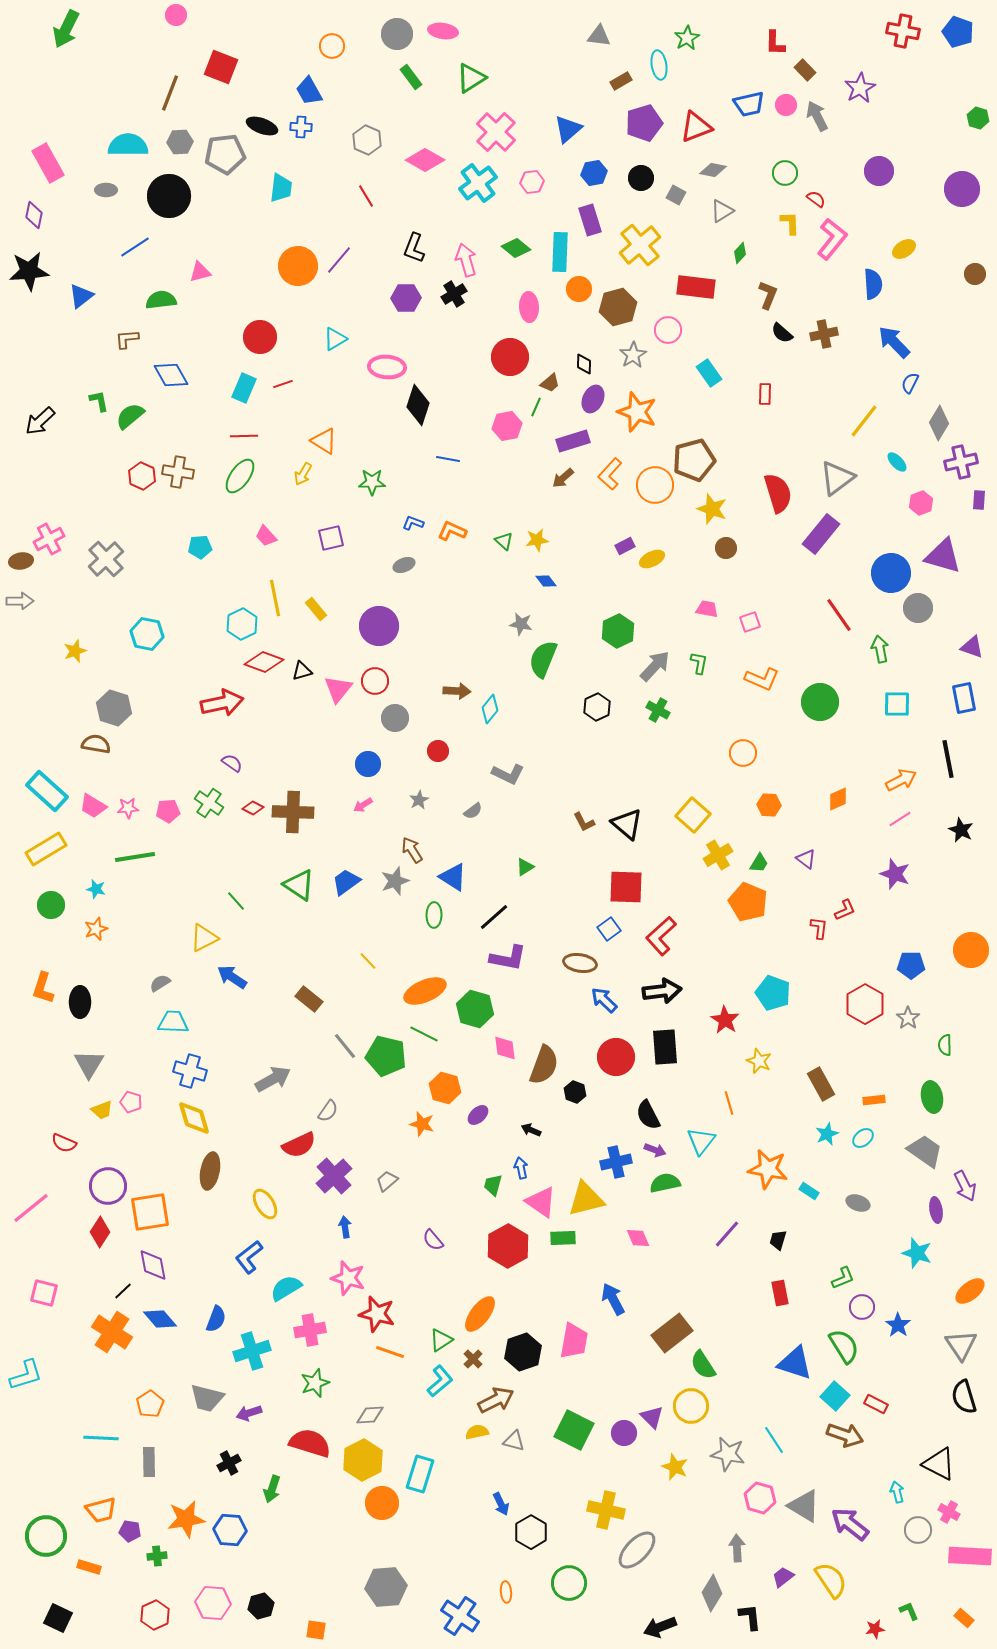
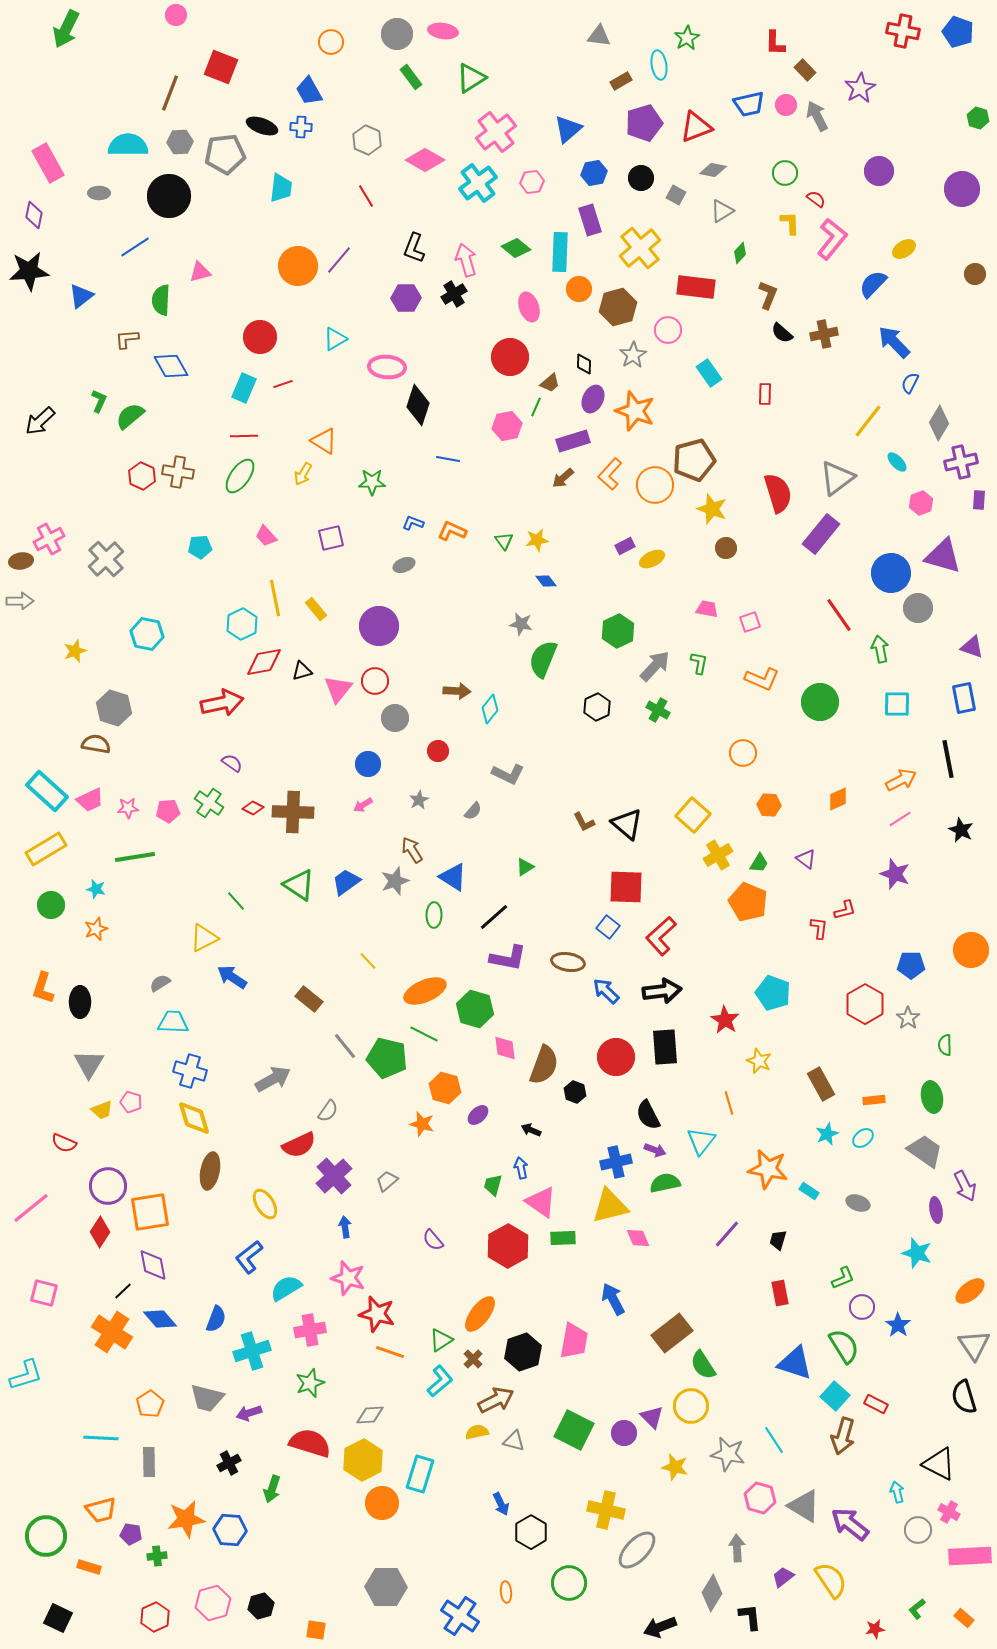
orange circle at (332, 46): moved 1 px left, 4 px up
pink cross at (496, 132): rotated 9 degrees clockwise
gray ellipse at (106, 190): moved 7 px left, 3 px down
yellow cross at (640, 245): moved 3 px down
blue semicircle at (873, 284): rotated 132 degrees counterclockwise
green semicircle at (161, 300): rotated 80 degrees counterclockwise
pink ellipse at (529, 307): rotated 16 degrees counterclockwise
blue diamond at (171, 375): moved 9 px up
green L-shape at (99, 401): rotated 35 degrees clockwise
orange star at (637, 412): moved 2 px left, 1 px up
yellow line at (864, 421): moved 4 px right
green triangle at (504, 541): rotated 12 degrees clockwise
red diamond at (264, 662): rotated 30 degrees counterclockwise
pink trapezoid at (93, 806): moved 3 px left, 6 px up; rotated 56 degrees counterclockwise
gray semicircle at (473, 811): rotated 12 degrees counterclockwise
red L-shape at (845, 910): rotated 10 degrees clockwise
blue square at (609, 929): moved 1 px left, 2 px up; rotated 15 degrees counterclockwise
brown ellipse at (580, 963): moved 12 px left, 1 px up
blue arrow at (604, 1000): moved 2 px right, 9 px up
green pentagon at (386, 1056): moved 1 px right, 2 px down
yellow triangle at (586, 1199): moved 24 px right, 7 px down
gray triangle at (961, 1345): moved 13 px right
green star at (315, 1383): moved 5 px left
brown arrow at (845, 1435): moved 2 px left, 1 px down; rotated 87 degrees clockwise
yellow star at (675, 1467): rotated 8 degrees counterclockwise
purple pentagon at (130, 1531): moved 1 px right, 3 px down
pink rectangle at (970, 1556): rotated 6 degrees counterclockwise
gray hexagon at (386, 1587): rotated 6 degrees clockwise
pink hexagon at (213, 1603): rotated 20 degrees counterclockwise
green L-shape at (909, 1611): moved 8 px right, 2 px up; rotated 105 degrees counterclockwise
red hexagon at (155, 1615): moved 2 px down
